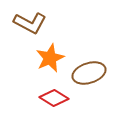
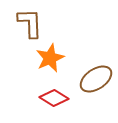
brown L-shape: rotated 120 degrees counterclockwise
brown ellipse: moved 7 px right, 6 px down; rotated 16 degrees counterclockwise
